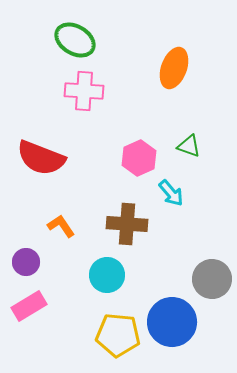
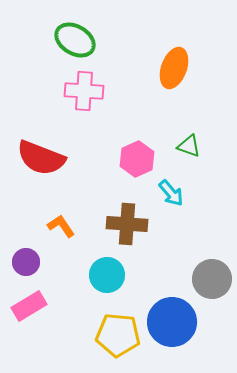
pink hexagon: moved 2 px left, 1 px down
